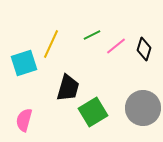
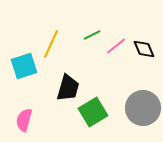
black diamond: rotated 40 degrees counterclockwise
cyan square: moved 3 px down
